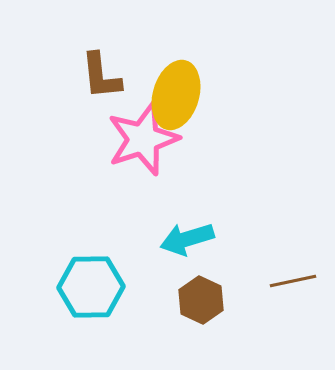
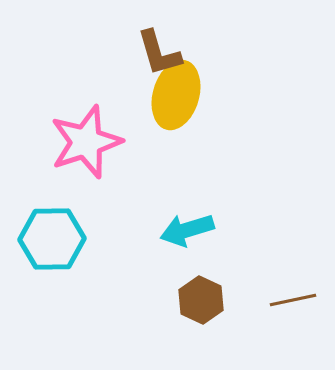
brown L-shape: moved 58 px right, 23 px up; rotated 10 degrees counterclockwise
pink star: moved 57 px left, 3 px down
cyan arrow: moved 9 px up
brown line: moved 19 px down
cyan hexagon: moved 39 px left, 48 px up
